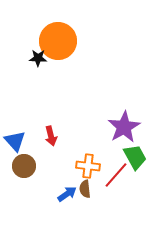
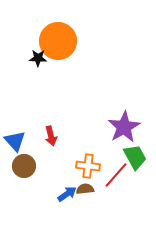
brown semicircle: rotated 90 degrees clockwise
